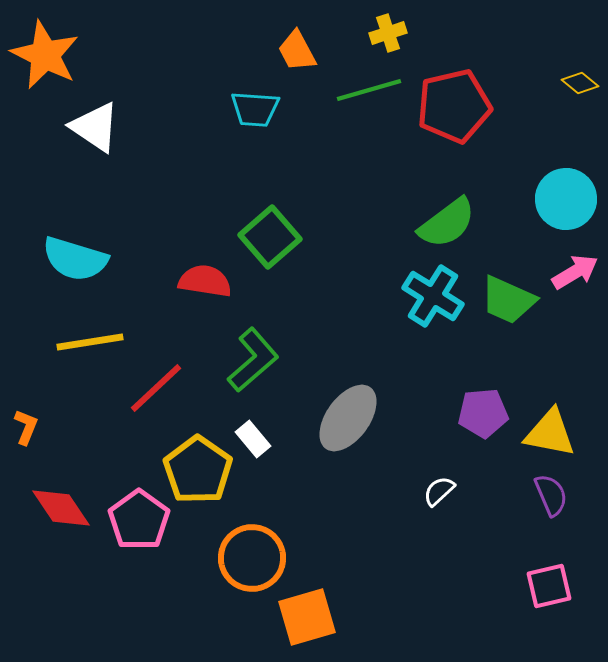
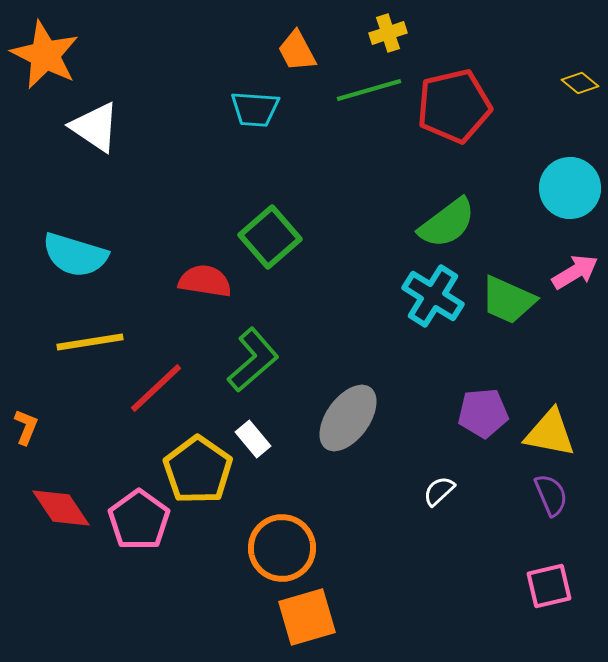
cyan circle: moved 4 px right, 11 px up
cyan semicircle: moved 4 px up
orange circle: moved 30 px right, 10 px up
